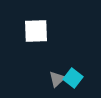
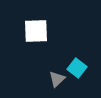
cyan square: moved 4 px right, 10 px up
